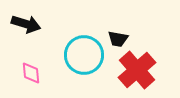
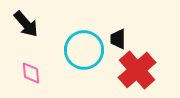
black arrow: rotated 32 degrees clockwise
black trapezoid: rotated 80 degrees clockwise
cyan circle: moved 5 px up
